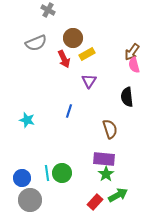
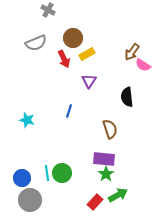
pink semicircle: moved 9 px right; rotated 42 degrees counterclockwise
